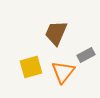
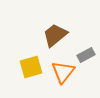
brown trapezoid: moved 1 px left, 2 px down; rotated 28 degrees clockwise
